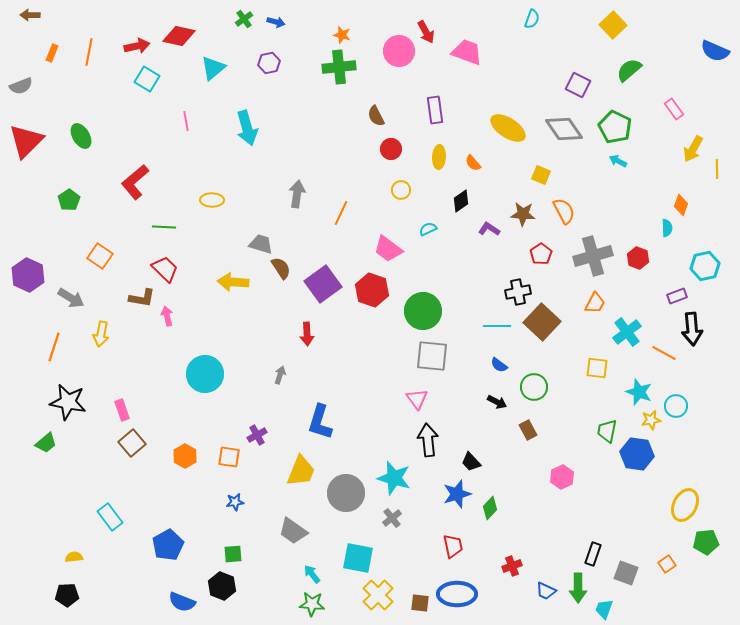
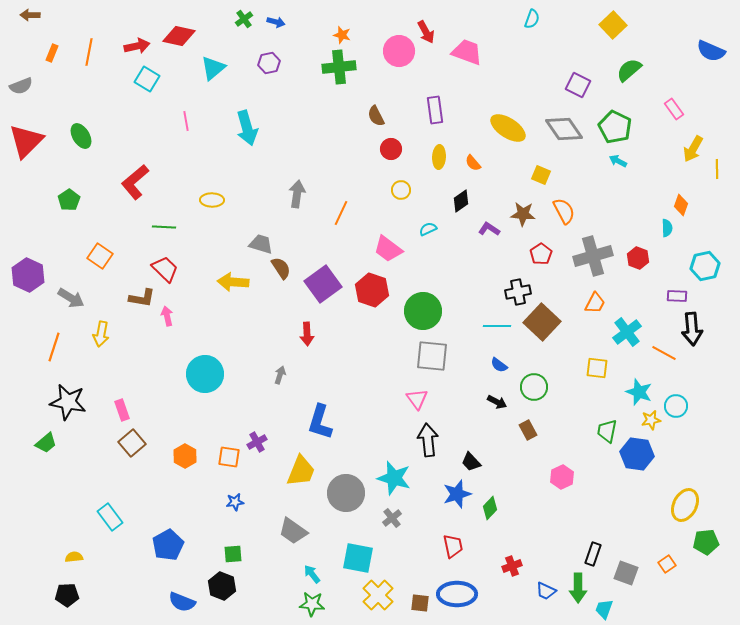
blue semicircle at (715, 51): moved 4 px left
purple rectangle at (677, 296): rotated 24 degrees clockwise
purple cross at (257, 435): moved 7 px down
